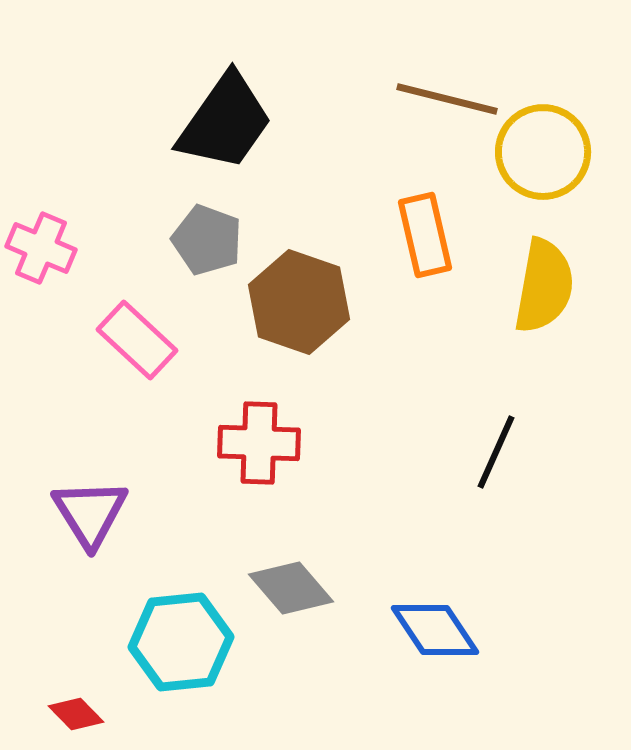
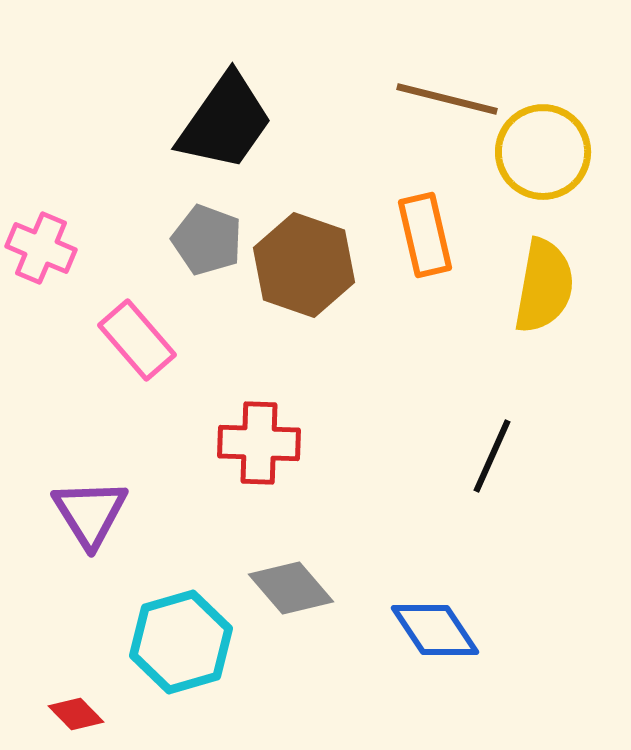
brown hexagon: moved 5 px right, 37 px up
pink rectangle: rotated 6 degrees clockwise
black line: moved 4 px left, 4 px down
cyan hexagon: rotated 10 degrees counterclockwise
